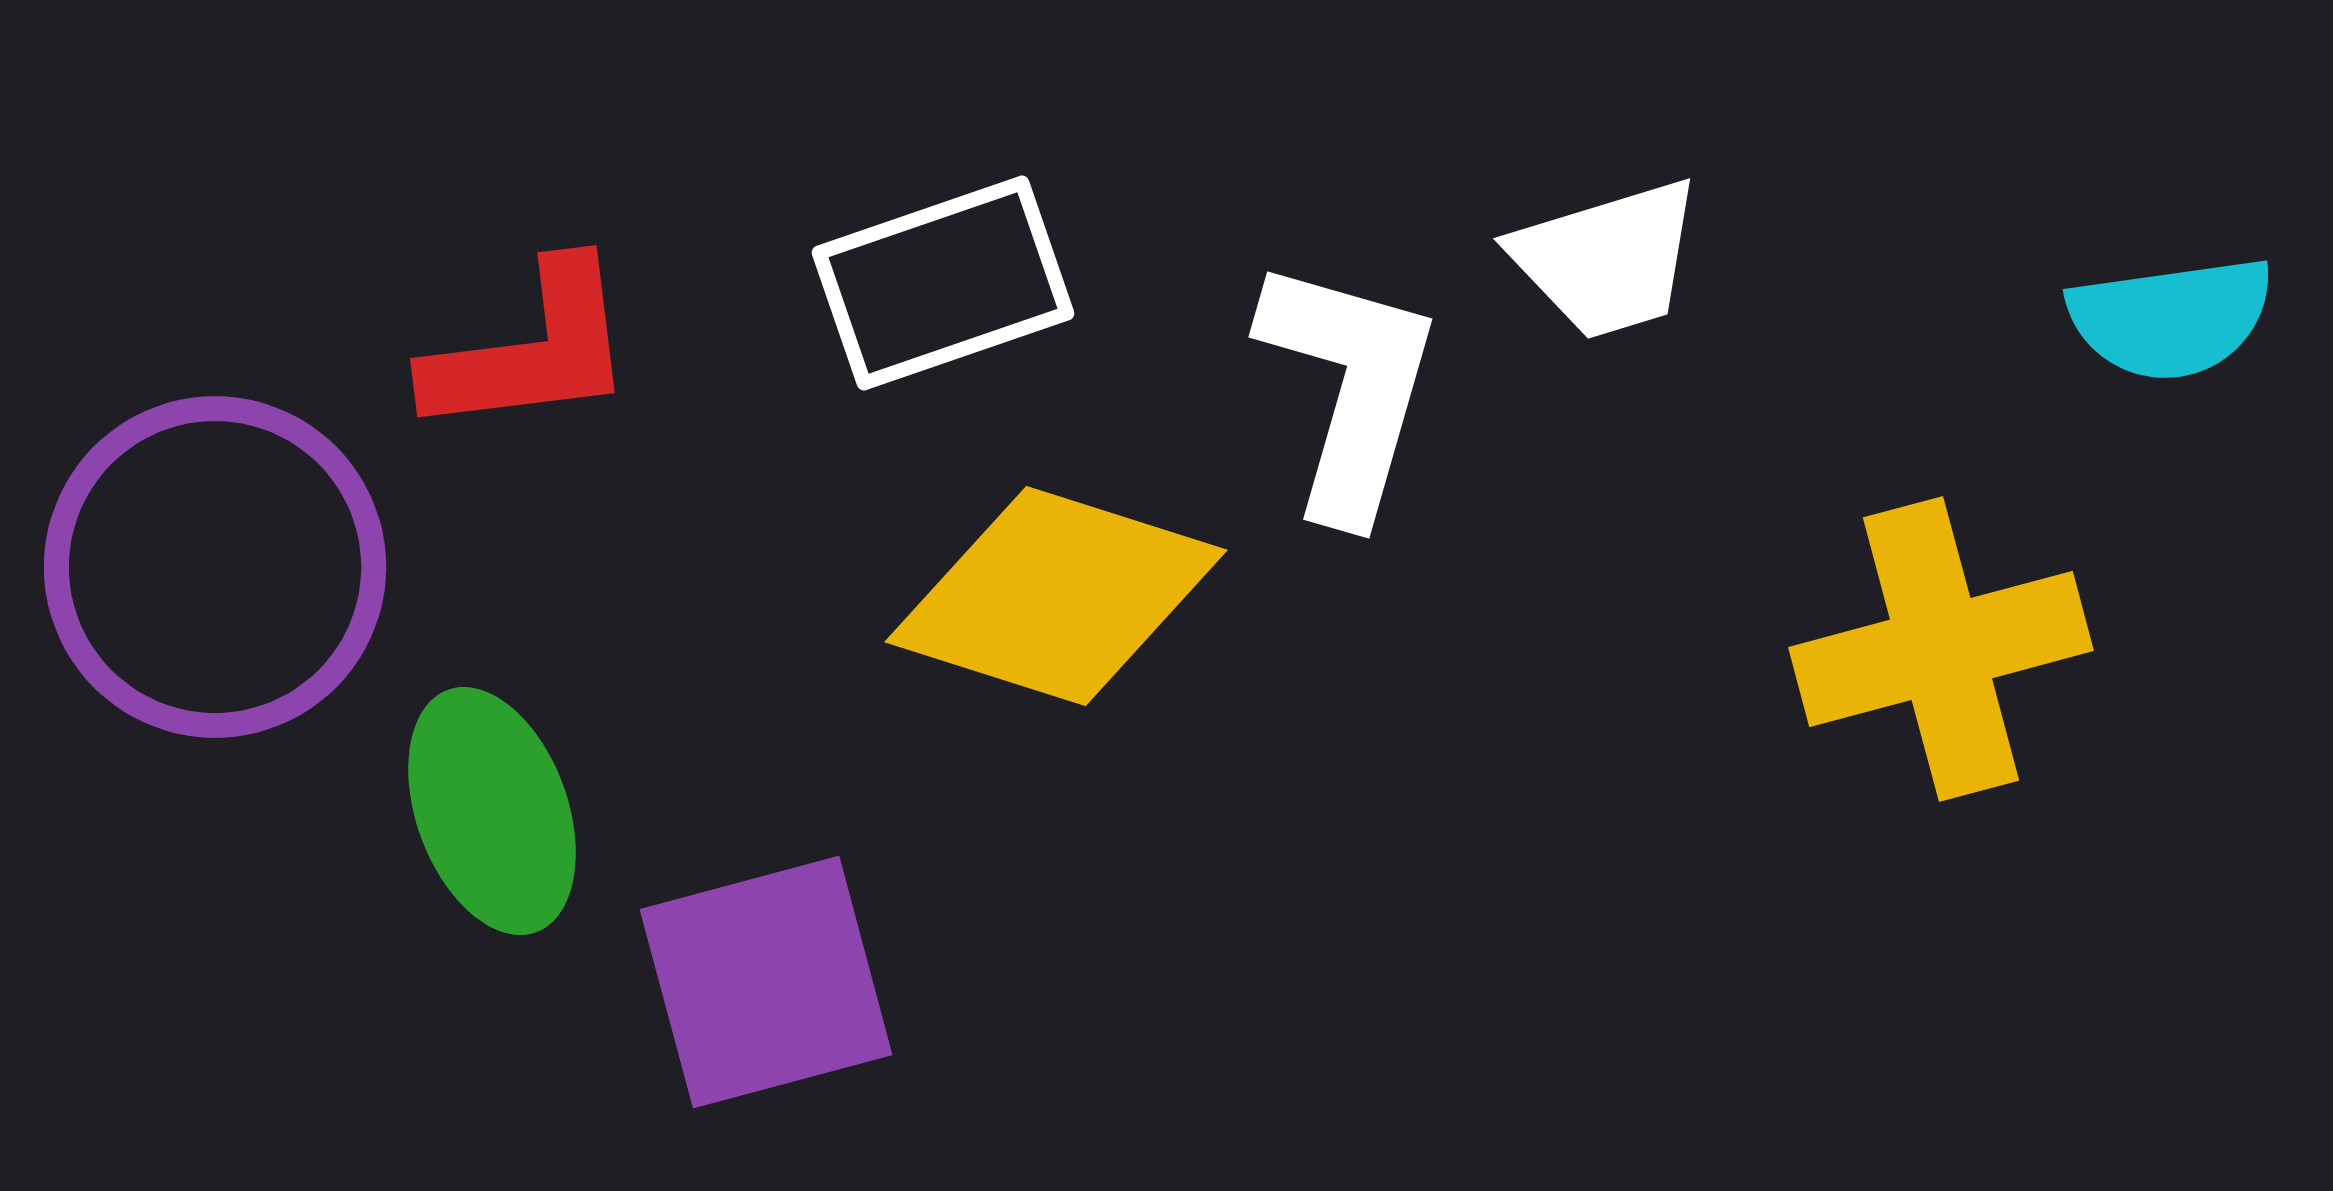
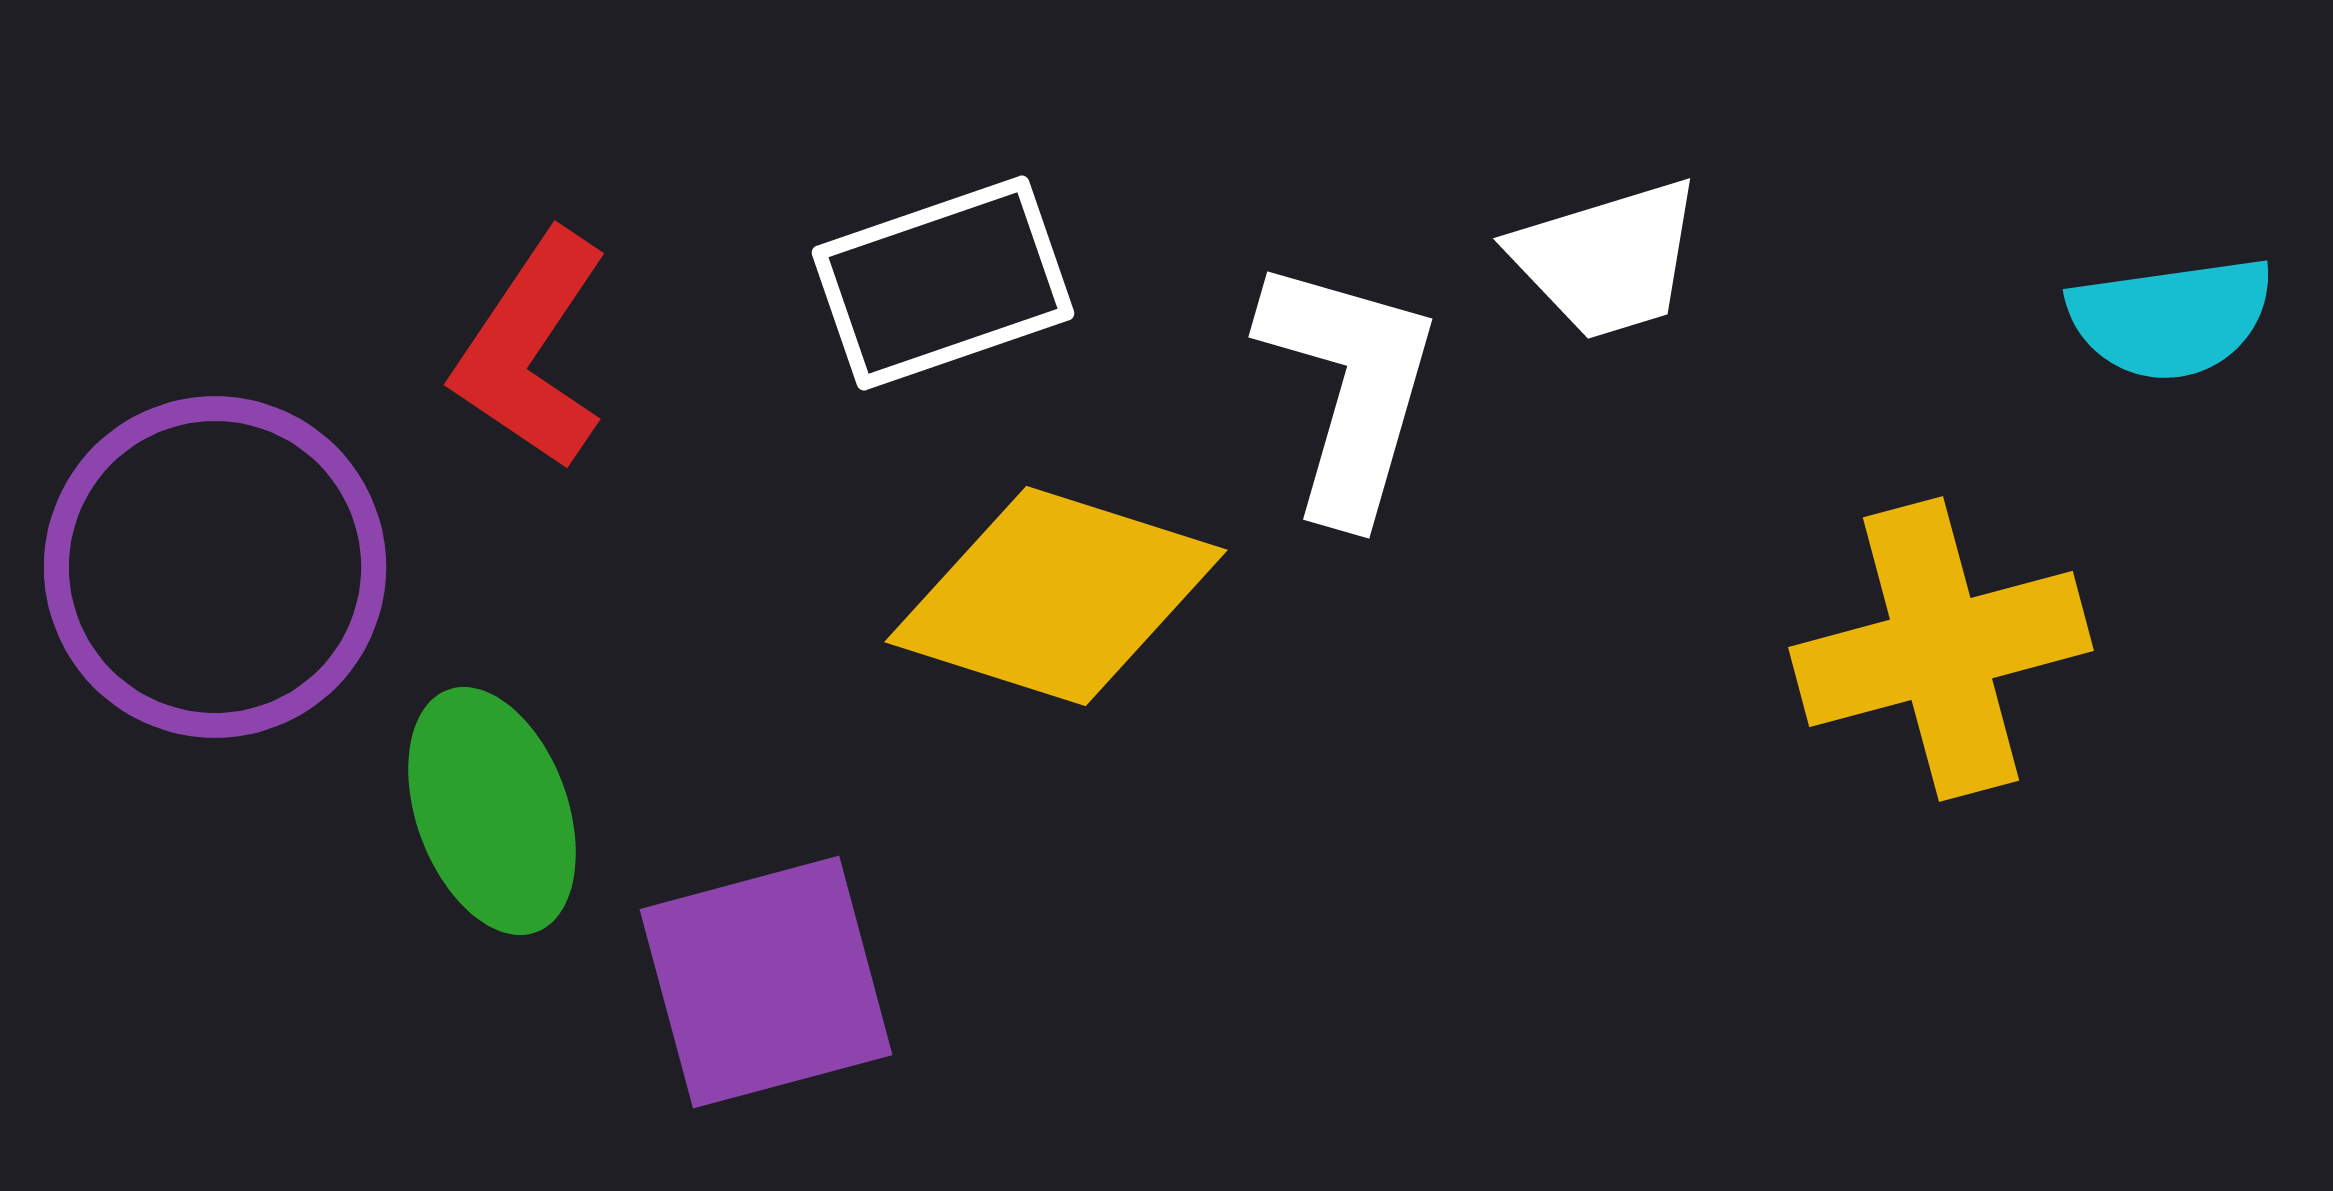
red L-shape: rotated 131 degrees clockwise
